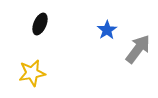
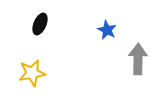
blue star: rotated 12 degrees counterclockwise
gray arrow: moved 10 px down; rotated 36 degrees counterclockwise
